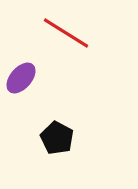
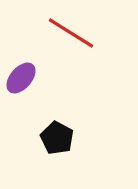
red line: moved 5 px right
